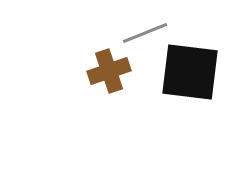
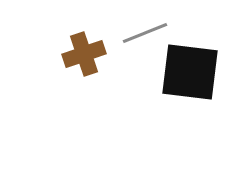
brown cross: moved 25 px left, 17 px up
